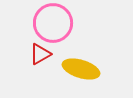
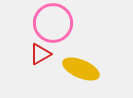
yellow ellipse: rotated 6 degrees clockwise
